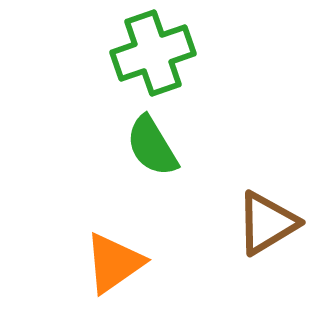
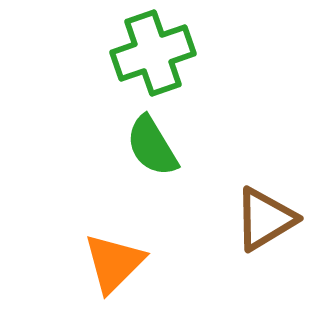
brown triangle: moved 2 px left, 4 px up
orange triangle: rotated 10 degrees counterclockwise
